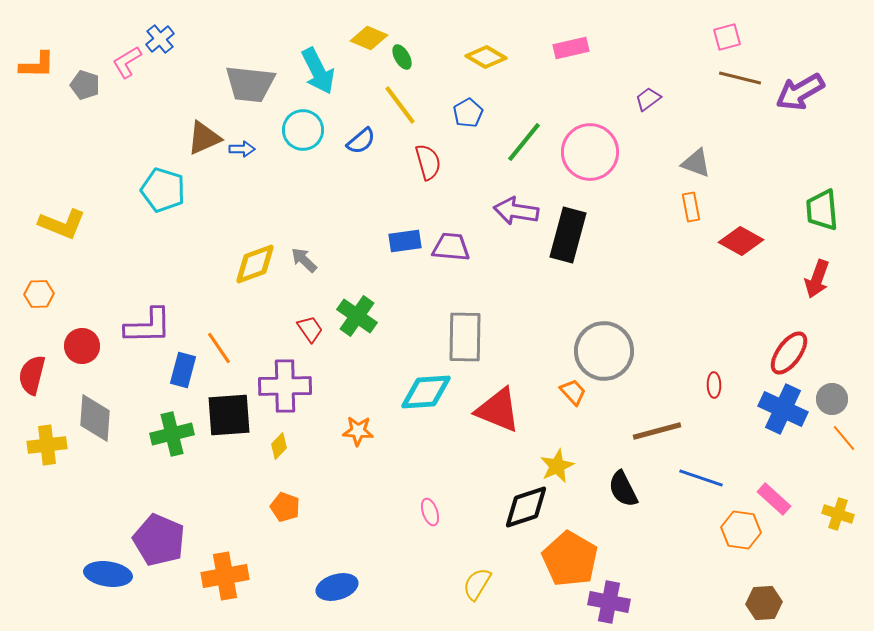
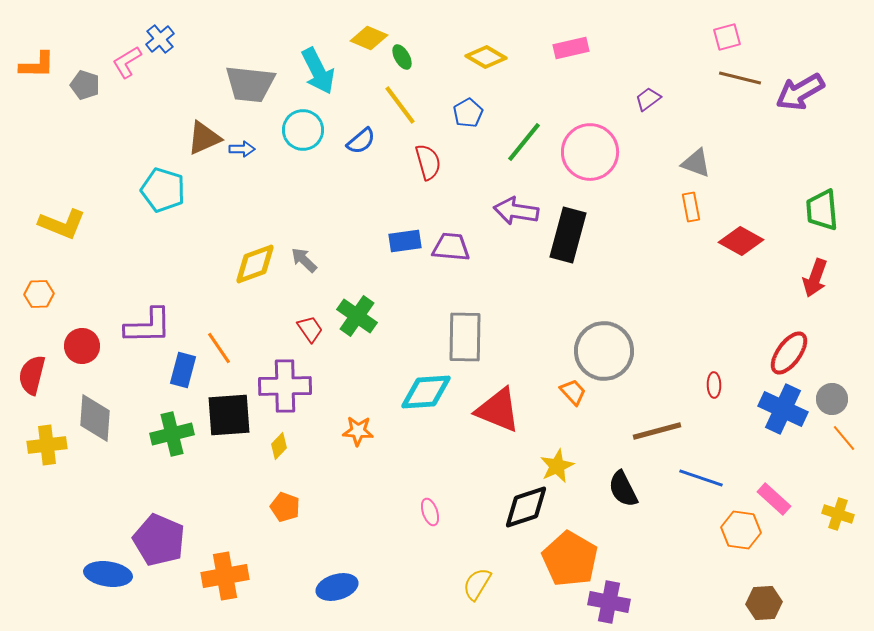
red arrow at (817, 279): moved 2 px left, 1 px up
